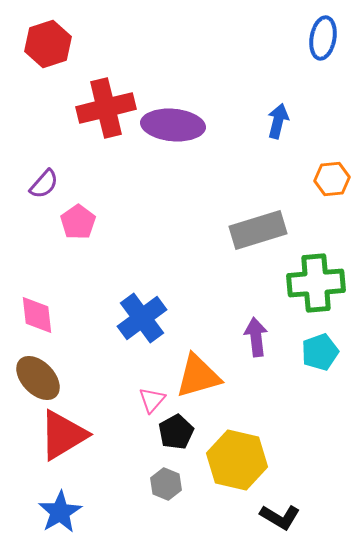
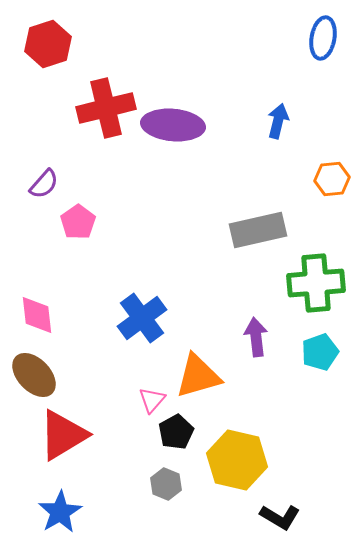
gray rectangle: rotated 4 degrees clockwise
brown ellipse: moved 4 px left, 3 px up
